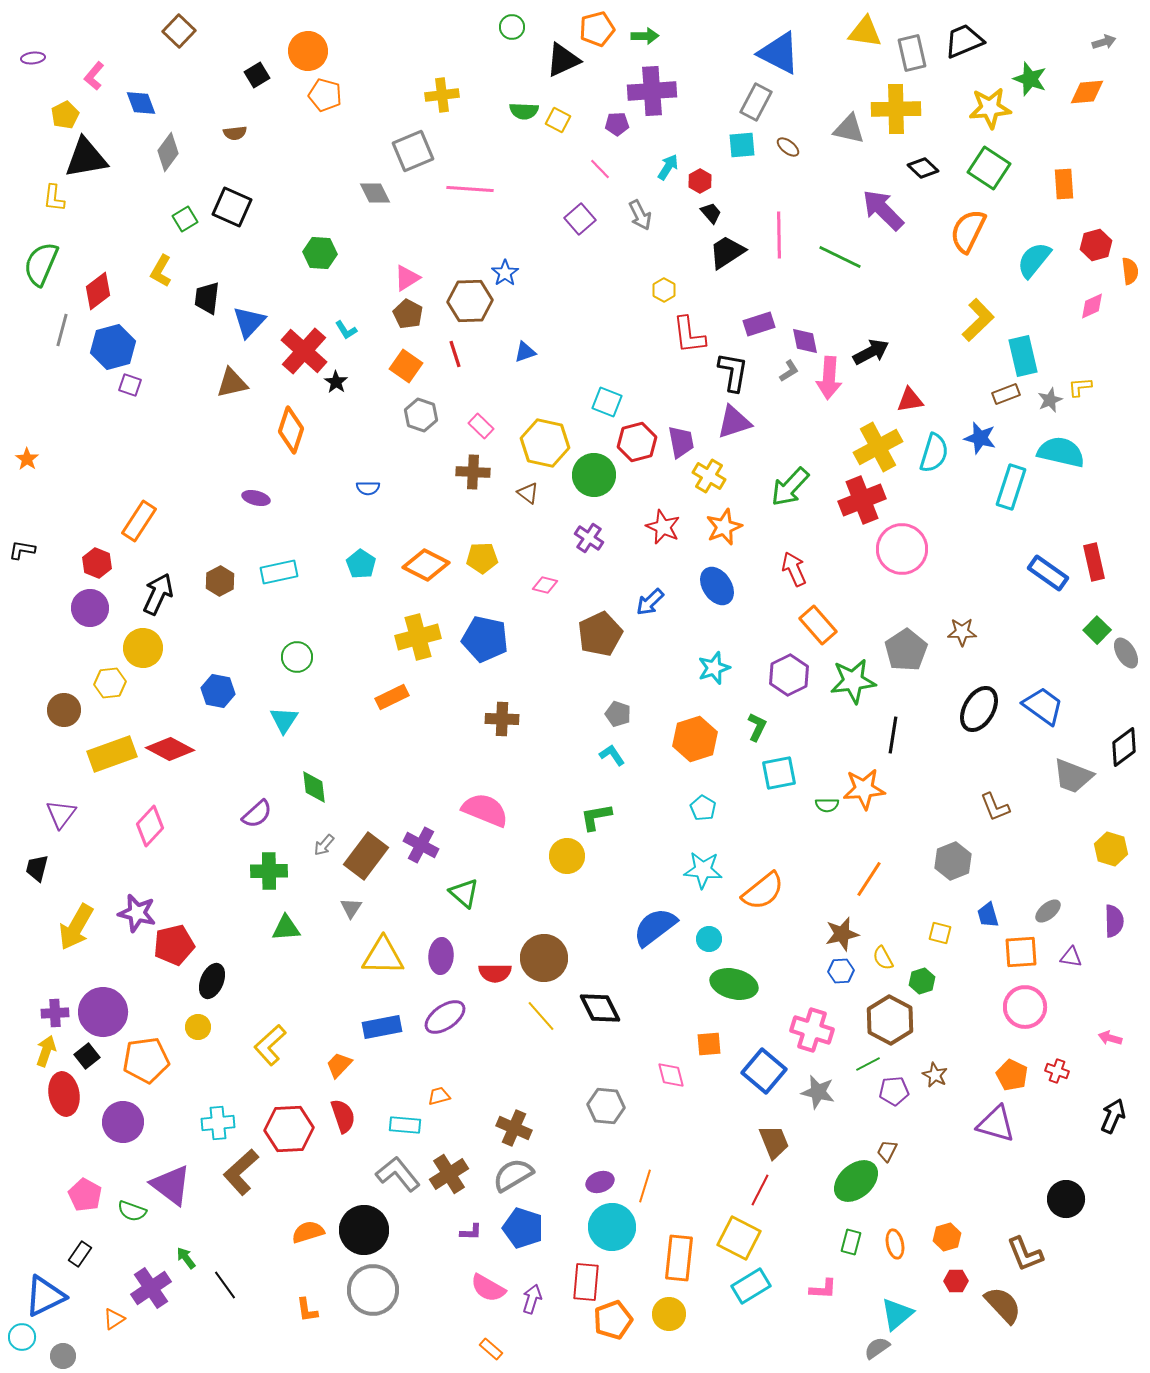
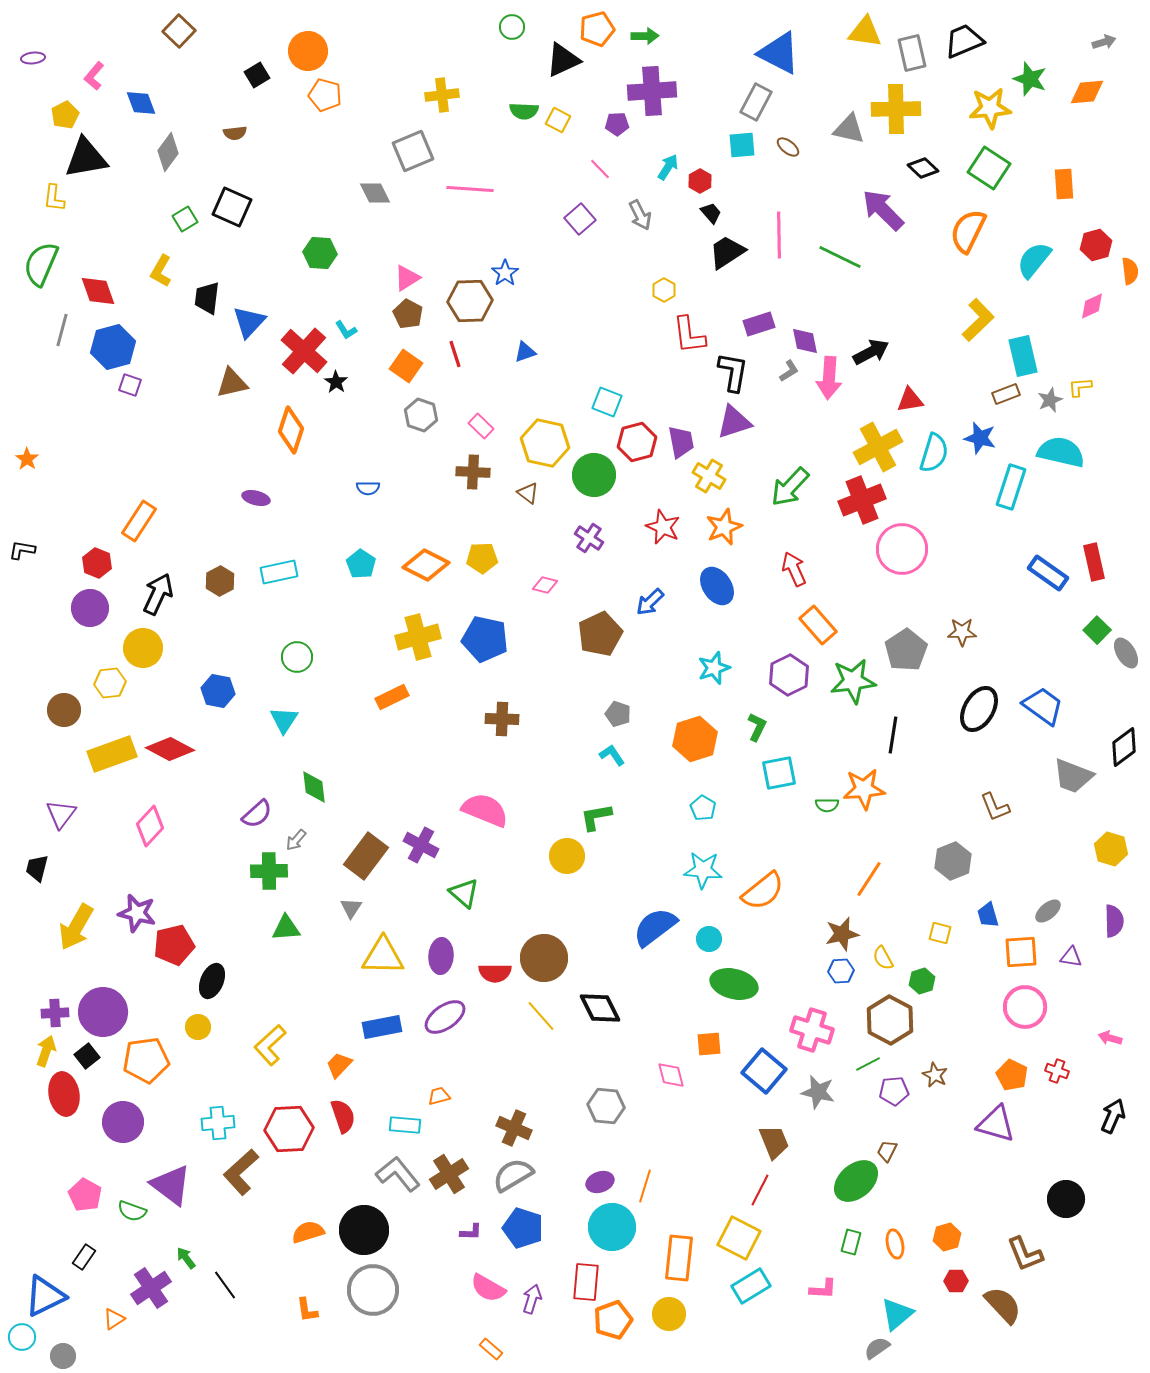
red diamond at (98, 291): rotated 72 degrees counterclockwise
gray arrow at (324, 845): moved 28 px left, 5 px up
black rectangle at (80, 1254): moved 4 px right, 3 px down
